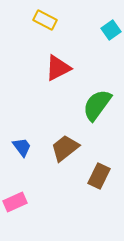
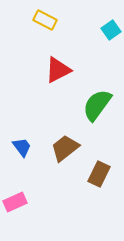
red triangle: moved 2 px down
brown rectangle: moved 2 px up
